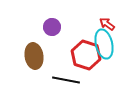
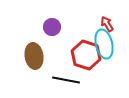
red arrow: rotated 21 degrees clockwise
